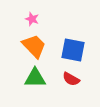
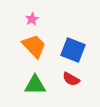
pink star: rotated 24 degrees clockwise
blue square: rotated 10 degrees clockwise
green triangle: moved 7 px down
